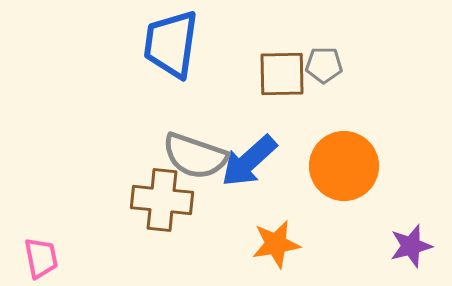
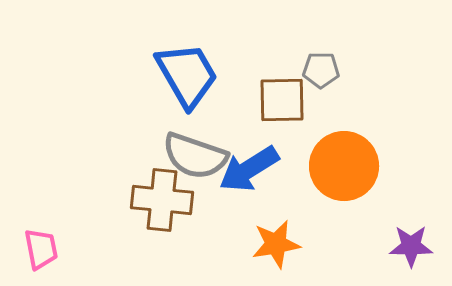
blue trapezoid: moved 16 px right, 31 px down; rotated 142 degrees clockwise
gray pentagon: moved 3 px left, 5 px down
brown square: moved 26 px down
blue arrow: moved 8 px down; rotated 10 degrees clockwise
purple star: rotated 15 degrees clockwise
pink trapezoid: moved 9 px up
